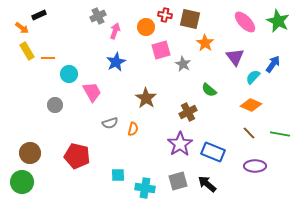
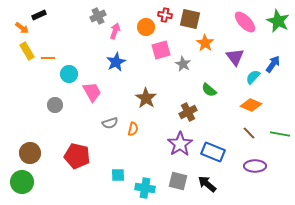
gray square: rotated 30 degrees clockwise
